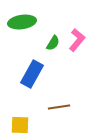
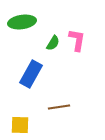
pink L-shape: rotated 30 degrees counterclockwise
blue rectangle: moved 1 px left
